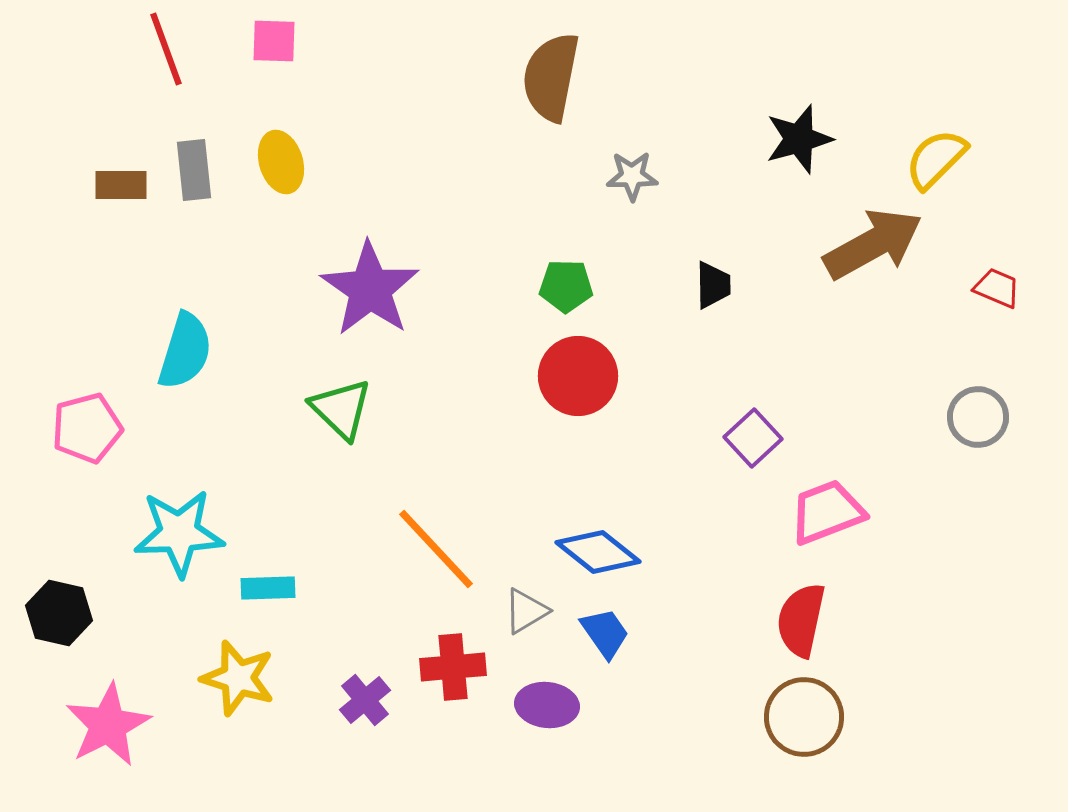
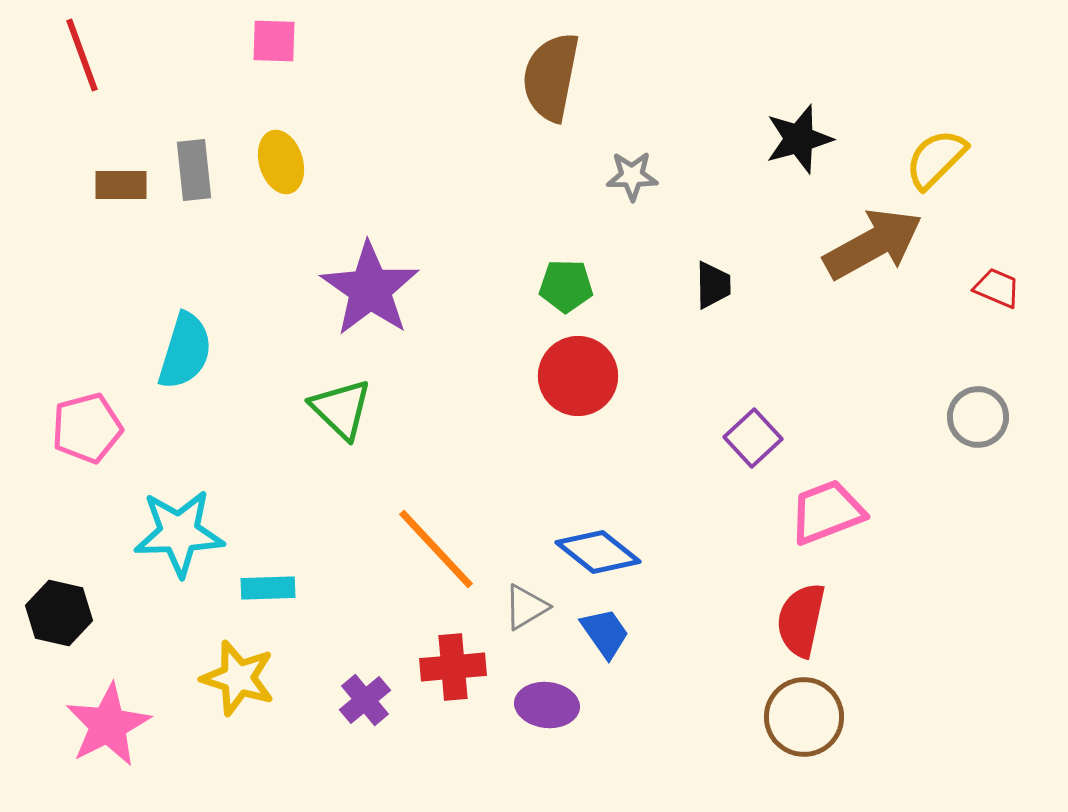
red line: moved 84 px left, 6 px down
gray triangle: moved 4 px up
